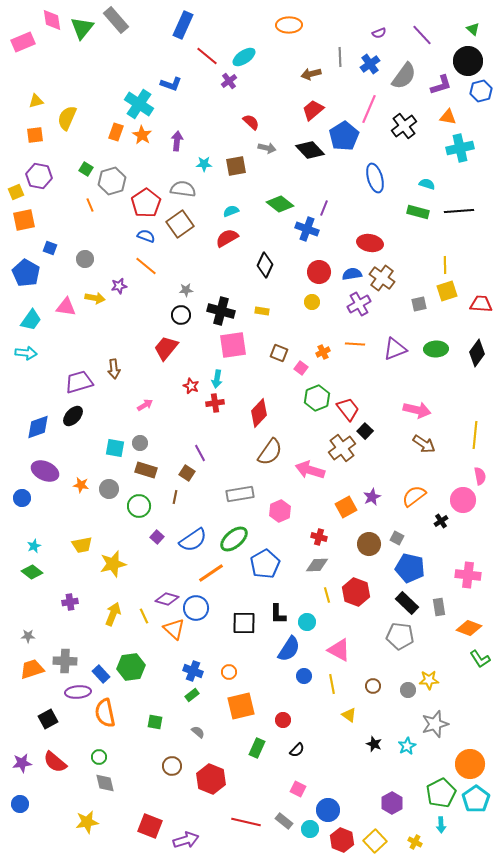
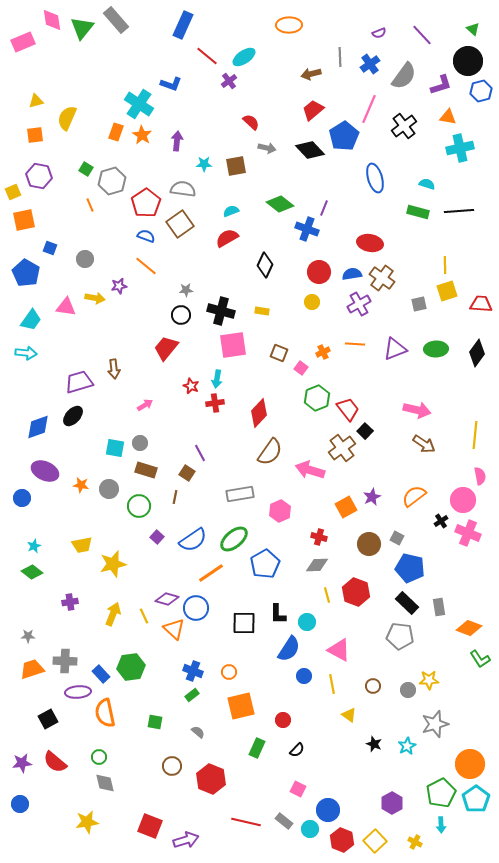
yellow square at (16, 192): moved 3 px left
pink cross at (468, 575): moved 42 px up; rotated 15 degrees clockwise
